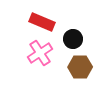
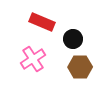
pink cross: moved 7 px left, 6 px down
